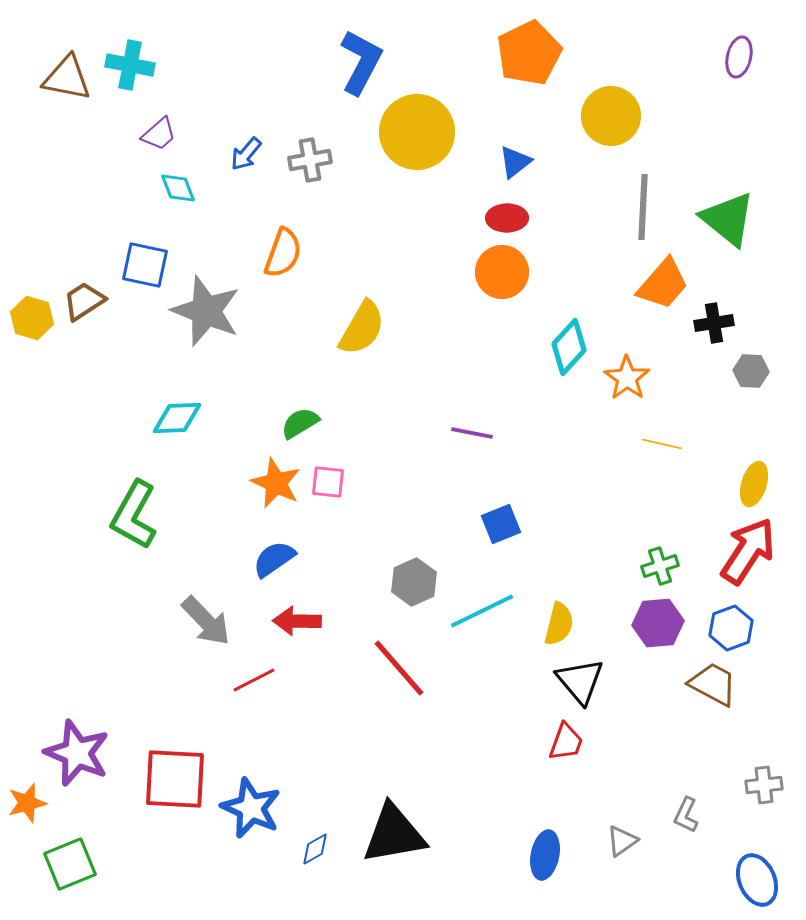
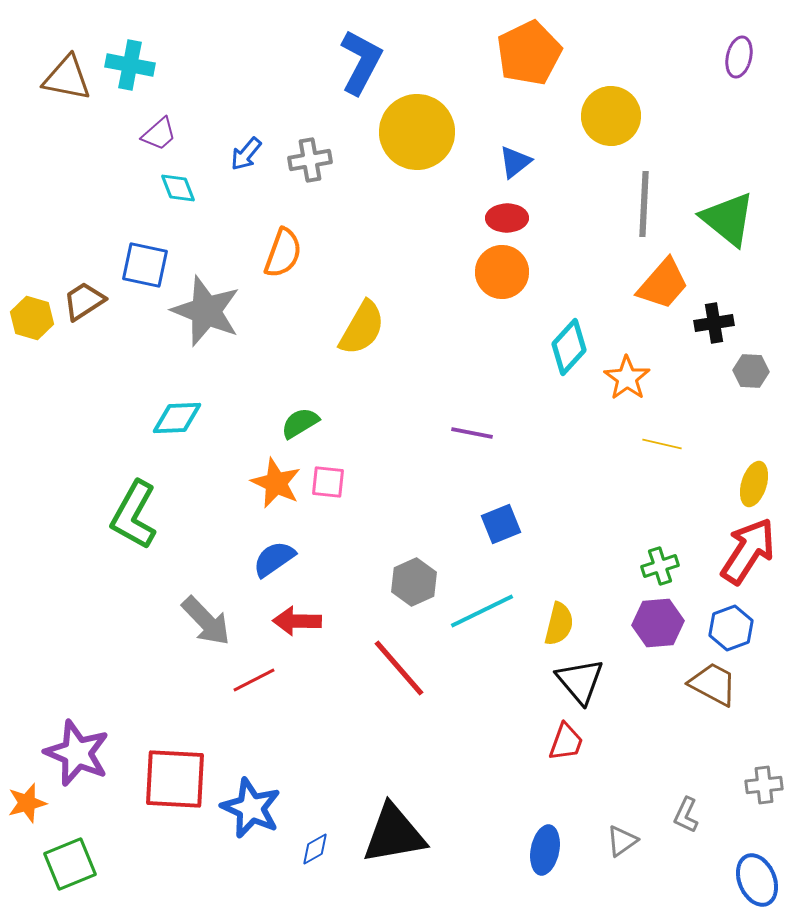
gray line at (643, 207): moved 1 px right, 3 px up
blue ellipse at (545, 855): moved 5 px up
